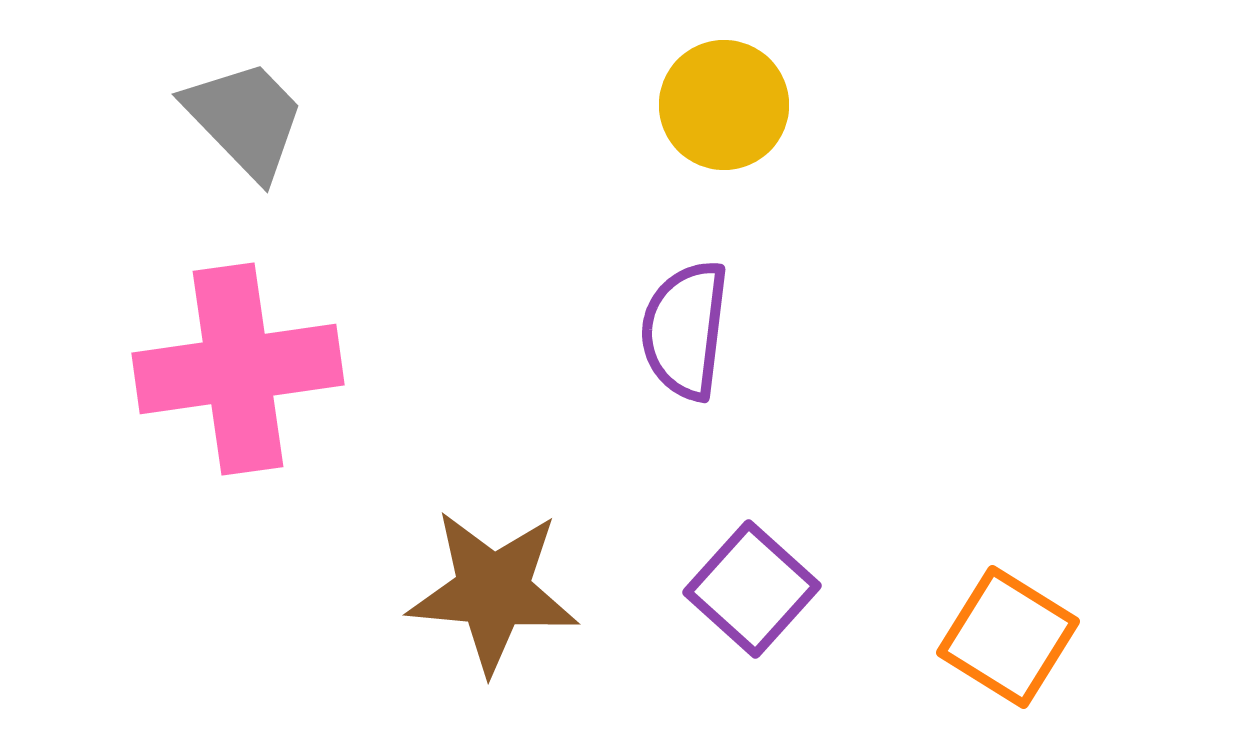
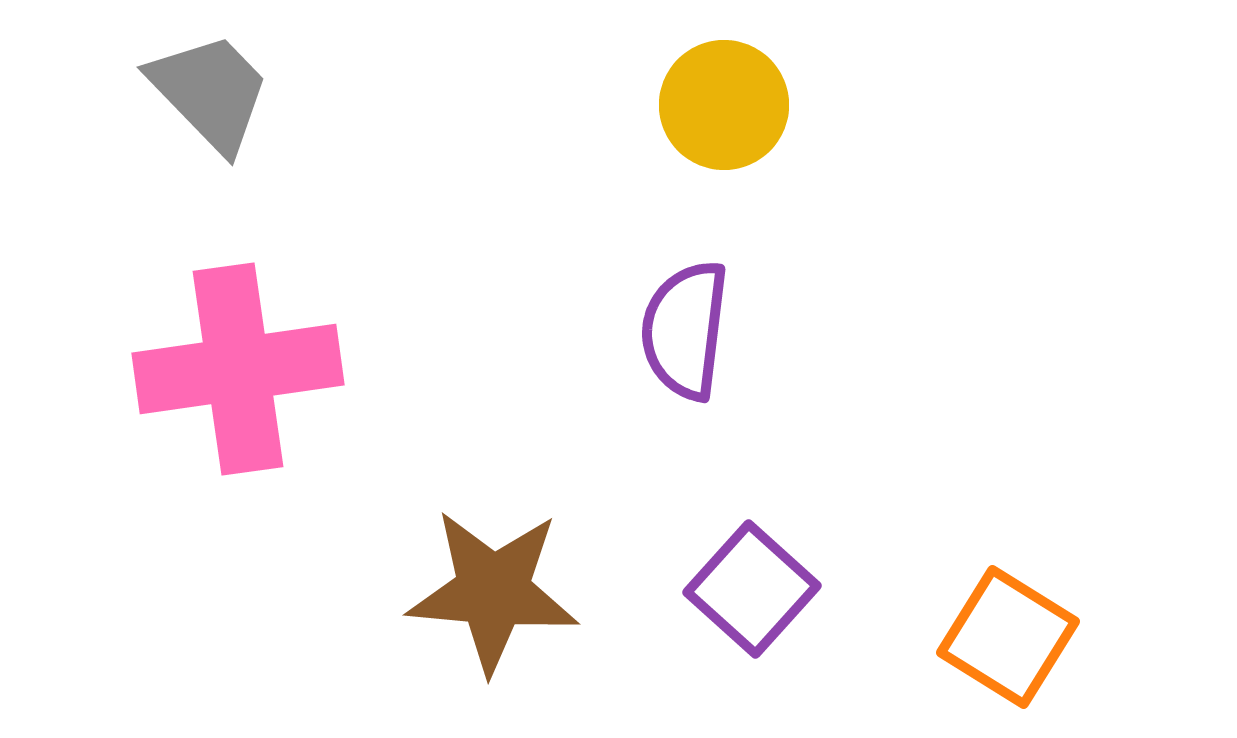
gray trapezoid: moved 35 px left, 27 px up
